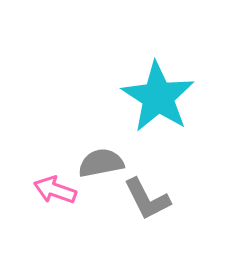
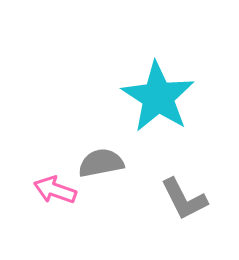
gray L-shape: moved 37 px right
